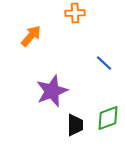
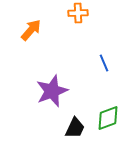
orange cross: moved 3 px right
orange arrow: moved 6 px up
blue line: rotated 24 degrees clockwise
black trapezoid: moved 3 px down; rotated 25 degrees clockwise
